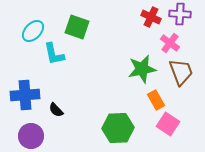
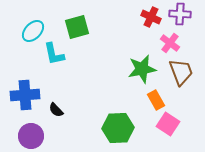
green square: rotated 35 degrees counterclockwise
